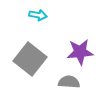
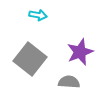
purple star: rotated 16 degrees counterclockwise
